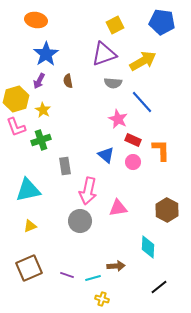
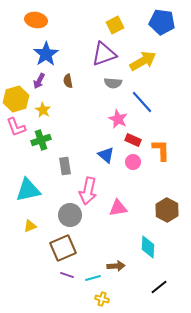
gray circle: moved 10 px left, 6 px up
brown square: moved 34 px right, 20 px up
